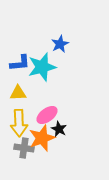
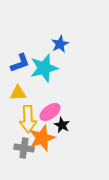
blue L-shape: rotated 15 degrees counterclockwise
cyan star: moved 2 px right, 1 px down
pink ellipse: moved 3 px right, 3 px up
yellow arrow: moved 9 px right, 4 px up
black star: moved 3 px right, 4 px up
